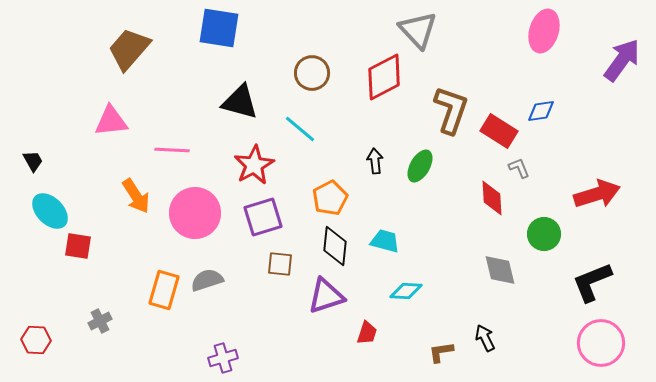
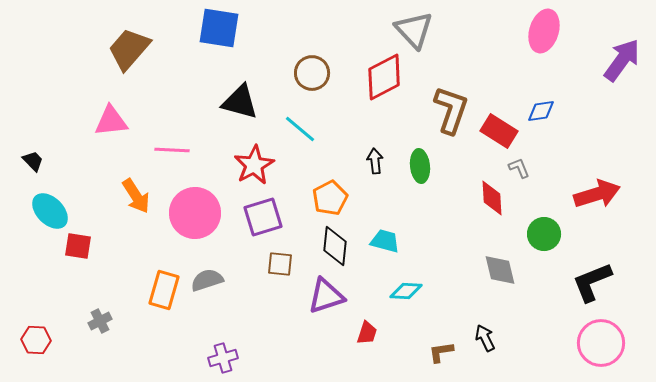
gray triangle at (418, 30): moved 4 px left
black trapezoid at (33, 161): rotated 15 degrees counterclockwise
green ellipse at (420, 166): rotated 36 degrees counterclockwise
